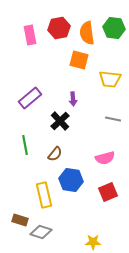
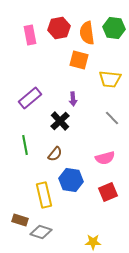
gray line: moved 1 px left, 1 px up; rotated 35 degrees clockwise
